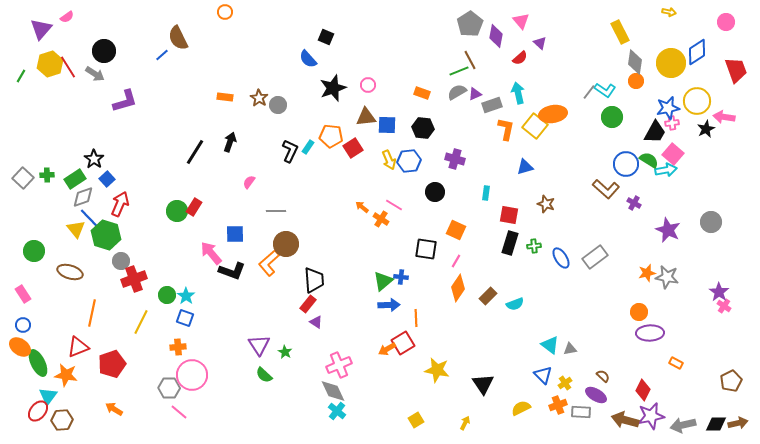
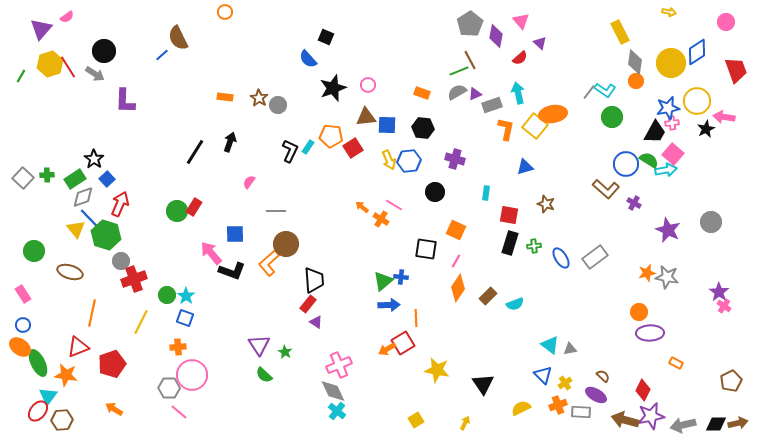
purple L-shape at (125, 101): rotated 108 degrees clockwise
